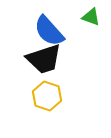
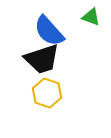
black trapezoid: moved 2 px left
yellow hexagon: moved 3 px up
